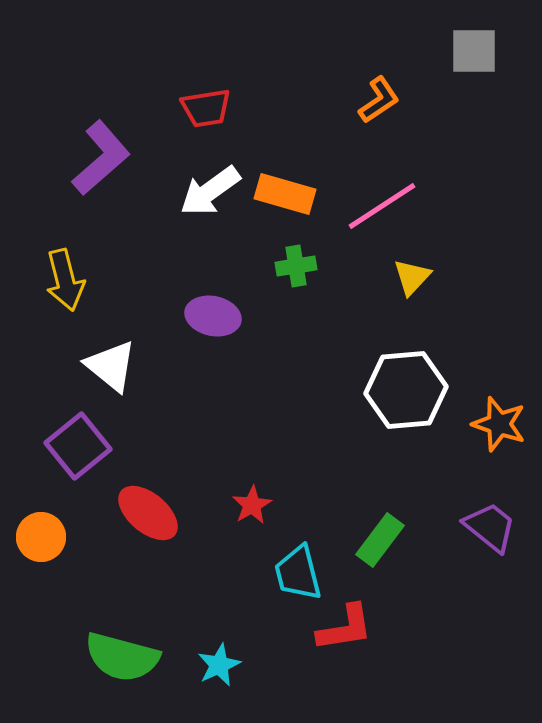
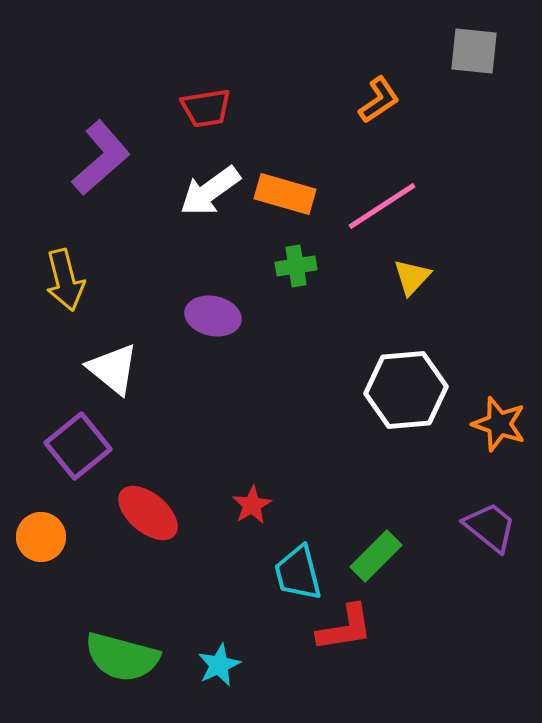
gray square: rotated 6 degrees clockwise
white triangle: moved 2 px right, 3 px down
green rectangle: moved 4 px left, 16 px down; rotated 8 degrees clockwise
